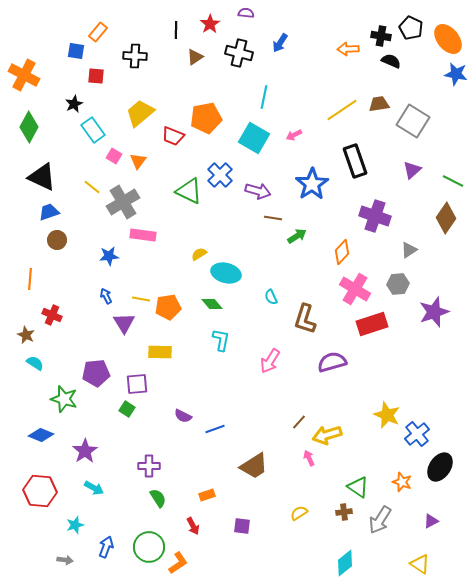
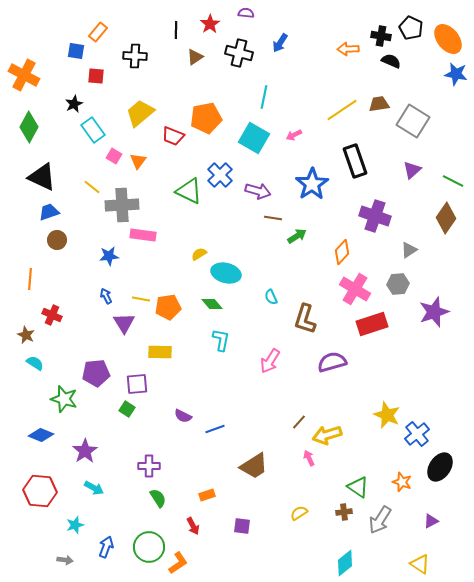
gray cross at (123, 202): moved 1 px left, 3 px down; rotated 28 degrees clockwise
